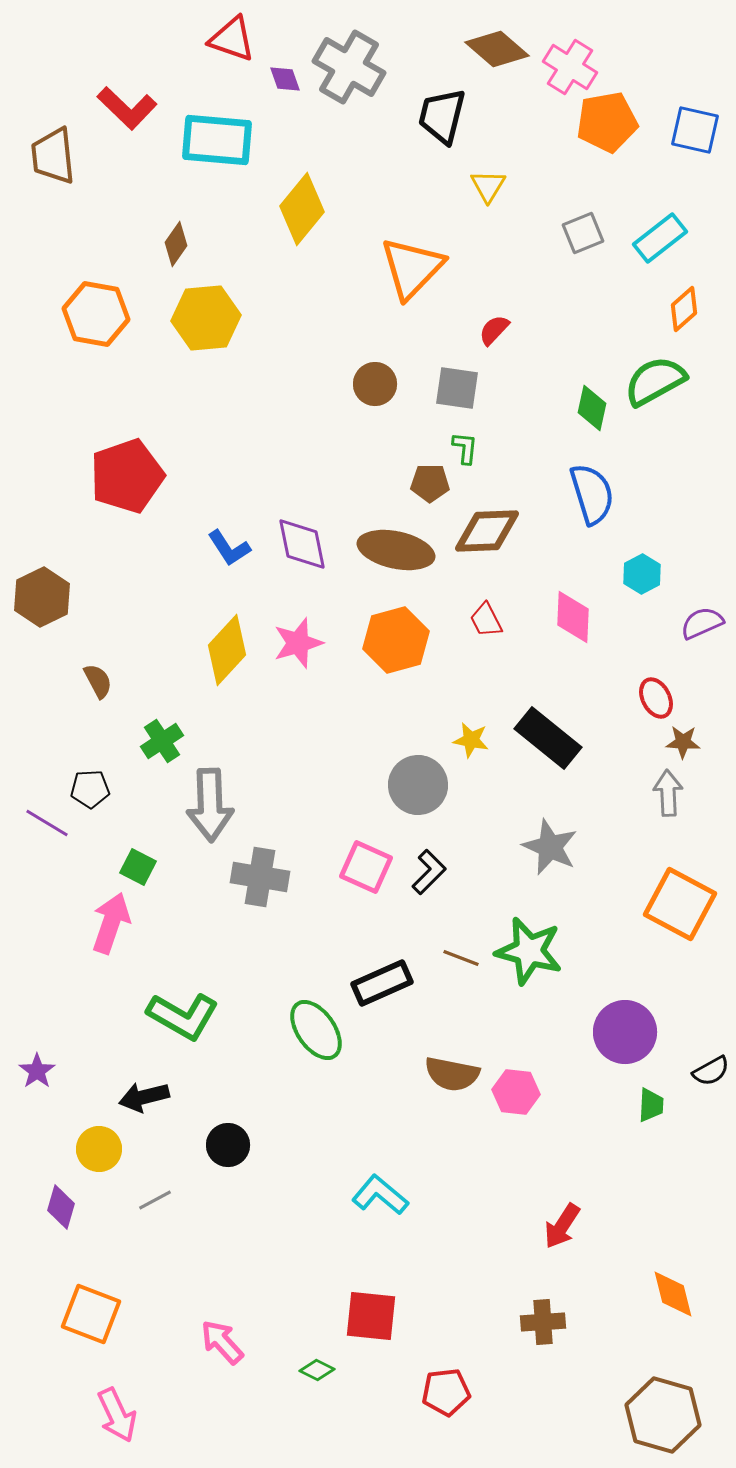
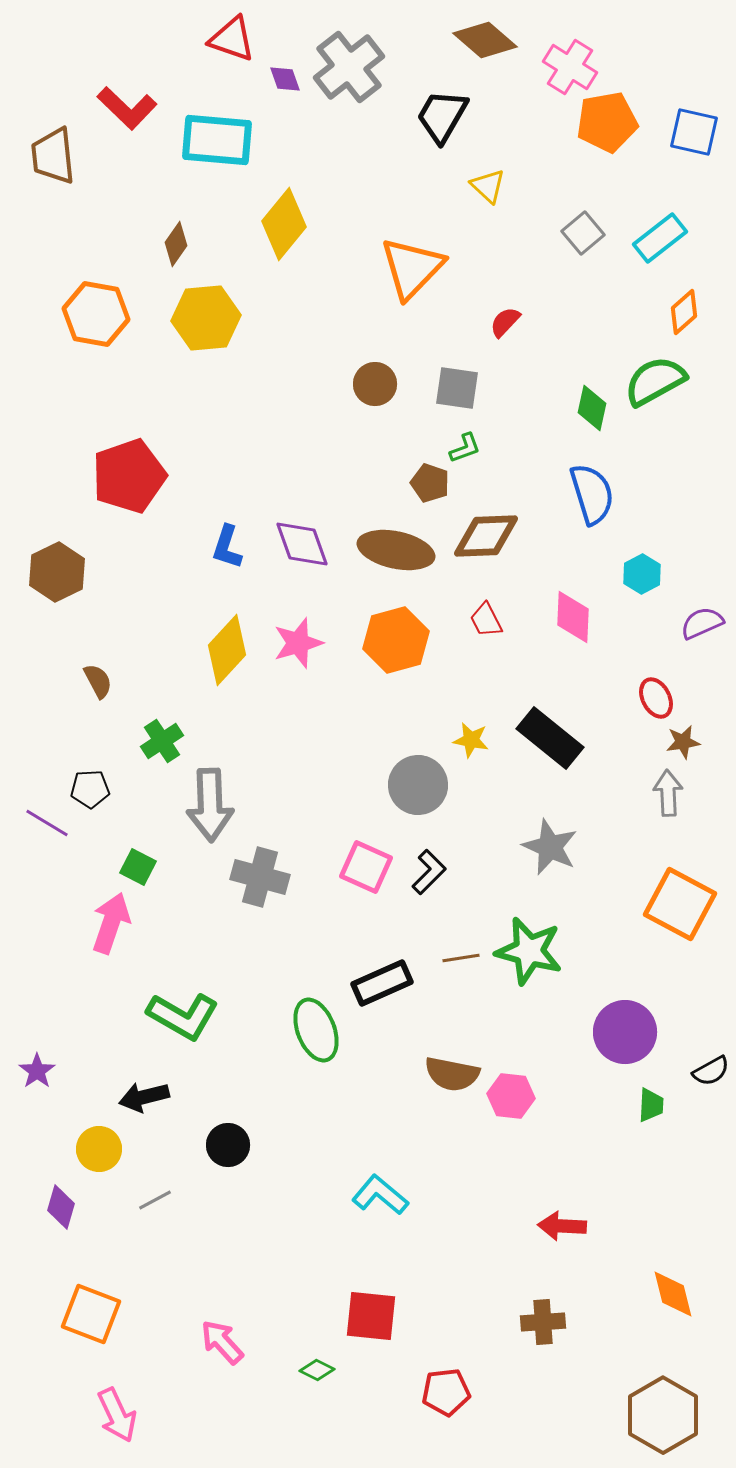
brown diamond at (497, 49): moved 12 px left, 9 px up
gray cross at (349, 67): rotated 22 degrees clockwise
black trapezoid at (442, 116): rotated 16 degrees clockwise
blue square at (695, 130): moved 1 px left, 2 px down
yellow triangle at (488, 186): rotated 18 degrees counterclockwise
yellow diamond at (302, 209): moved 18 px left, 15 px down
gray square at (583, 233): rotated 18 degrees counterclockwise
orange diamond at (684, 309): moved 3 px down
red semicircle at (494, 330): moved 11 px right, 8 px up
green L-shape at (465, 448): rotated 64 degrees clockwise
red pentagon at (127, 476): moved 2 px right
brown pentagon at (430, 483): rotated 18 degrees clockwise
brown diamond at (487, 531): moved 1 px left, 5 px down
purple diamond at (302, 544): rotated 8 degrees counterclockwise
blue L-shape at (229, 548): moved 2 px left, 1 px up; rotated 51 degrees clockwise
brown hexagon at (42, 597): moved 15 px right, 25 px up
black rectangle at (548, 738): moved 2 px right
brown star at (683, 742): rotated 12 degrees counterclockwise
gray cross at (260, 877): rotated 6 degrees clockwise
brown line at (461, 958): rotated 30 degrees counterclockwise
green ellipse at (316, 1030): rotated 14 degrees clockwise
pink hexagon at (516, 1092): moved 5 px left, 4 px down
red arrow at (562, 1226): rotated 60 degrees clockwise
brown hexagon at (663, 1415): rotated 14 degrees clockwise
